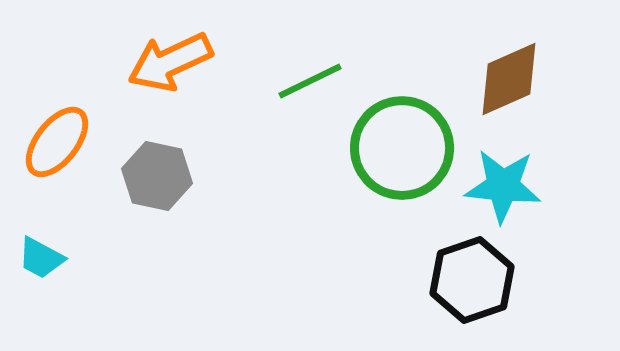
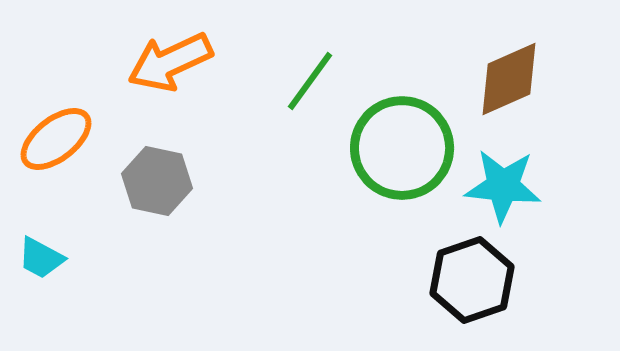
green line: rotated 28 degrees counterclockwise
orange ellipse: moved 1 px left, 3 px up; rotated 14 degrees clockwise
gray hexagon: moved 5 px down
